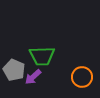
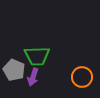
green trapezoid: moved 5 px left
purple arrow: rotated 30 degrees counterclockwise
